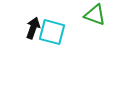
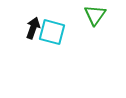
green triangle: rotated 45 degrees clockwise
